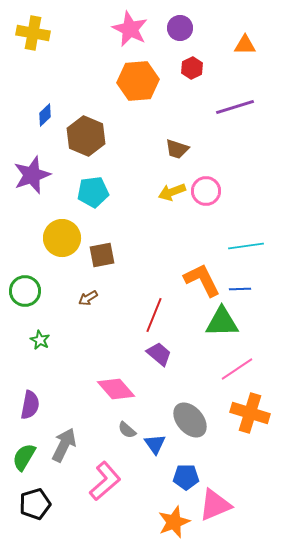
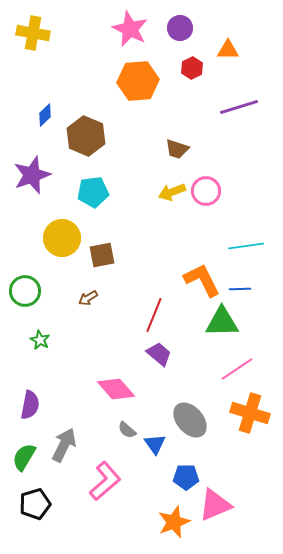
orange triangle: moved 17 px left, 5 px down
purple line: moved 4 px right
